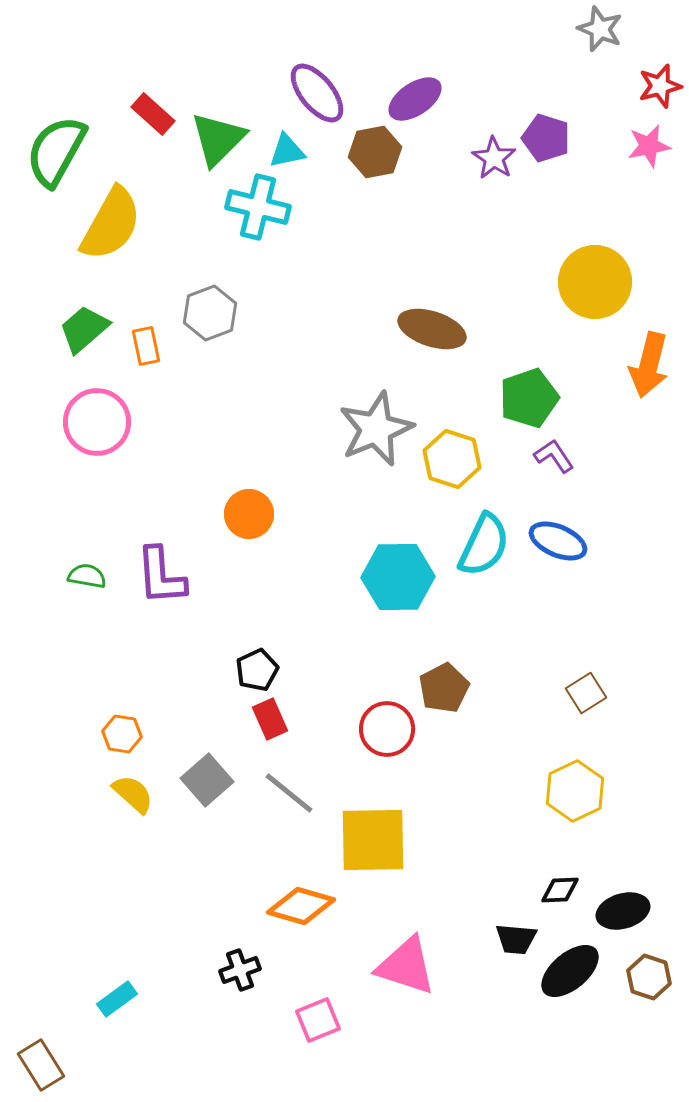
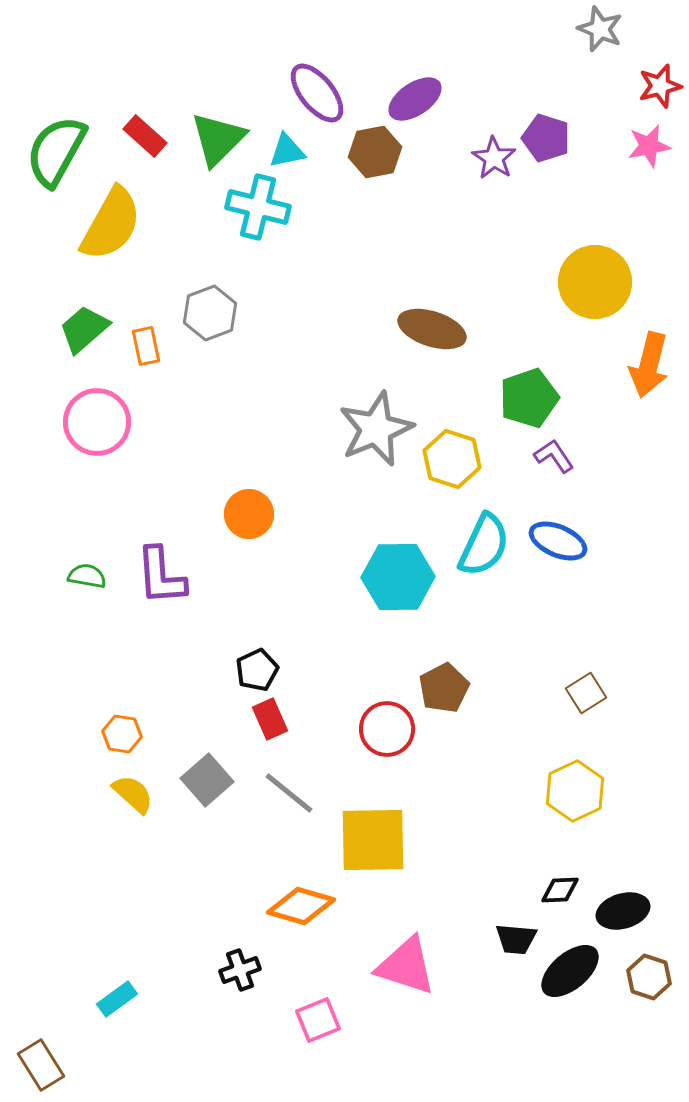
red rectangle at (153, 114): moved 8 px left, 22 px down
